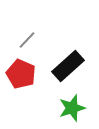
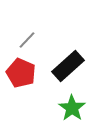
red pentagon: moved 1 px up
green star: rotated 20 degrees counterclockwise
